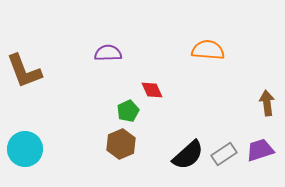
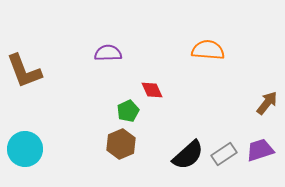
brown arrow: rotated 45 degrees clockwise
